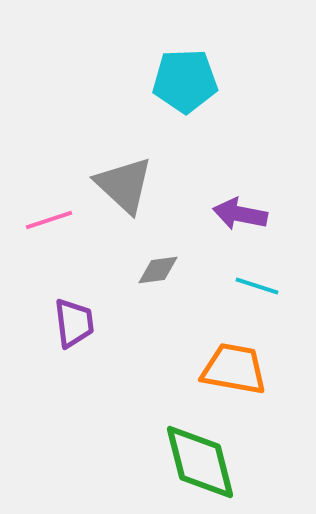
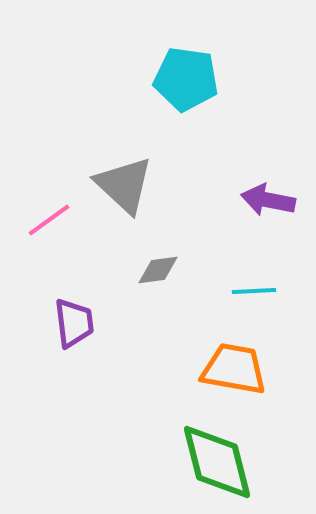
cyan pentagon: moved 1 px right, 2 px up; rotated 10 degrees clockwise
purple arrow: moved 28 px right, 14 px up
pink line: rotated 18 degrees counterclockwise
cyan line: moved 3 px left, 5 px down; rotated 21 degrees counterclockwise
green diamond: moved 17 px right
